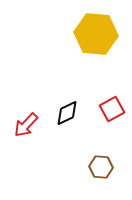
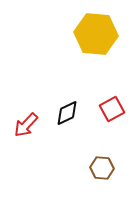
brown hexagon: moved 1 px right, 1 px down
